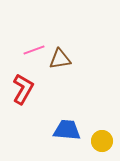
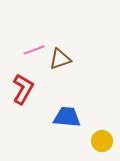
brown triangle: rotated 10 degrees counterclockwise
blue trapezoid: moved 13 px up
